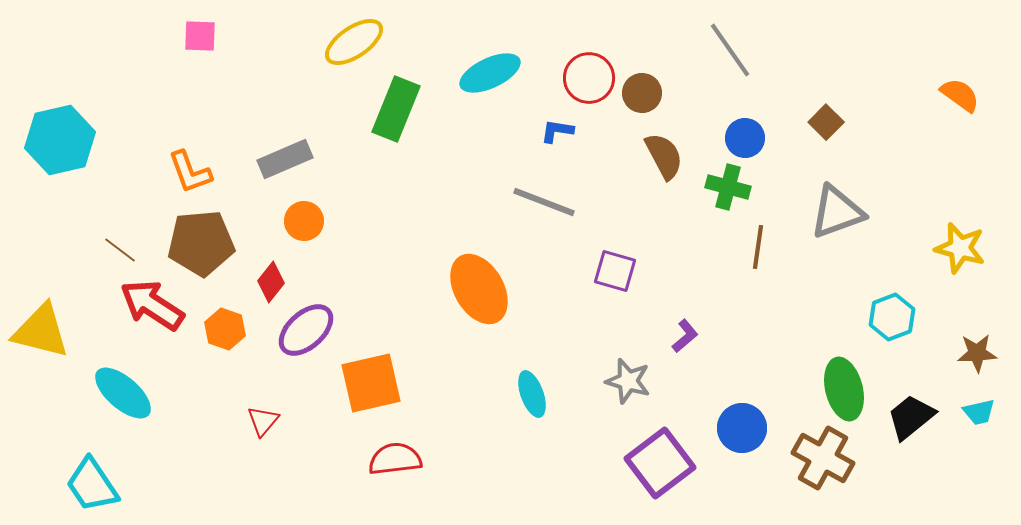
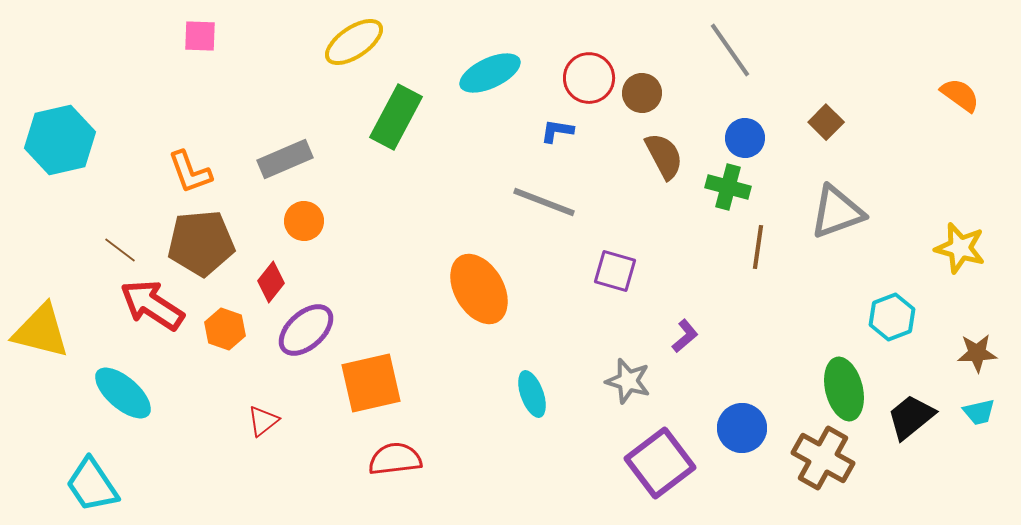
green rectangle at (396, 109): moved 8 px down; rotated 6 degrees clockwise
red triangle at (263, 421): rotated 12 degrees clockwise
